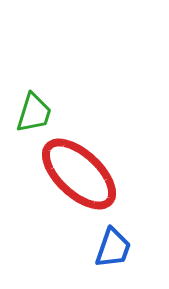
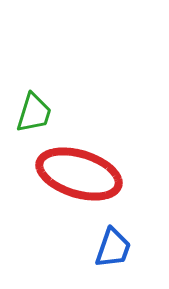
red ellipse: rotated 26 degrees counterclockwise
